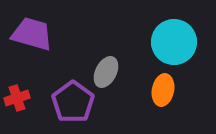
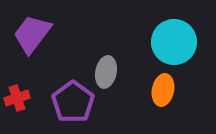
purple trapezoid: rotated 69 degrees counterclockwise
gray ellipse: rotated 16 degrees counterclockwise
